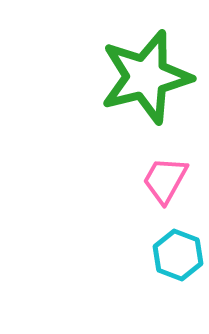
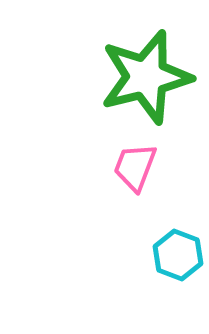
pink trapezoid: moved 30 px left, 13 px up; rotated 8 degrees counterclockwise
